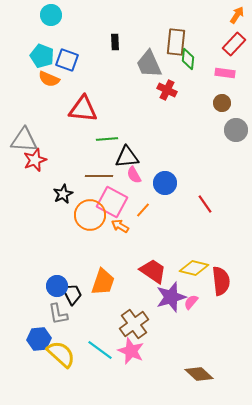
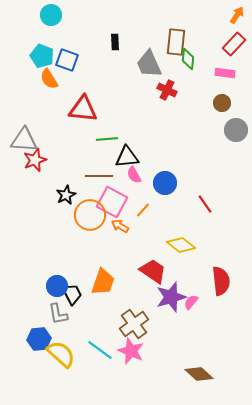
orange semicircle at (49, 79): rotated 35 degrees clockwise
black star at (63, 194): moved 3 px right, 1 px down
yellow diamond at (194, 268): moved 13 px left, 23 px up; rotated 24 degrees clockwise
